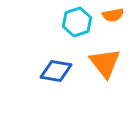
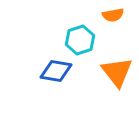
cyan hexagon: moved 3 px right, 18 px down
orange triangle: moved 12 px right, 9 px down
